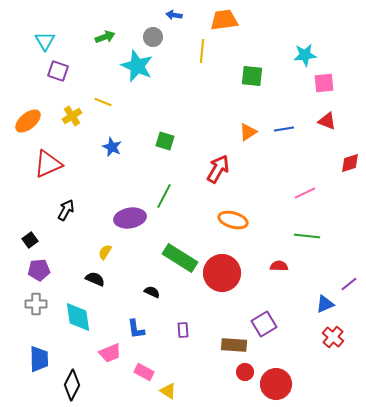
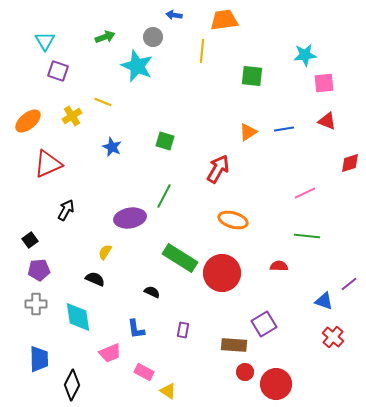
blue triangle at (325, 304): moved 1 px left, 3 px up; rotated 42 degrees clockwise
purple rectangle at (183, 330): rotated 14 degrees clockwise
